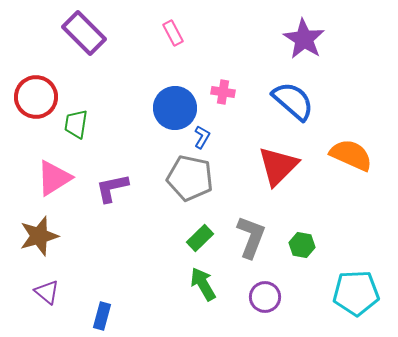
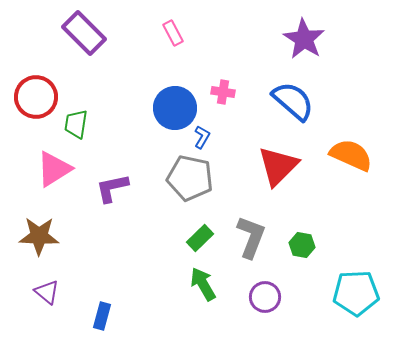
pink triangle: moved 9 px up
brown star: rotated 18 degrees clockwise
